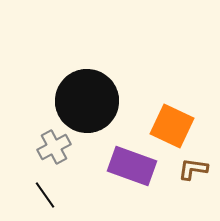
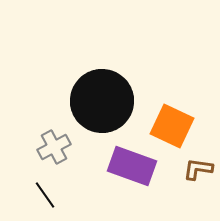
black circle: moved 15 px right
brown L-shape: moved 5 px right
